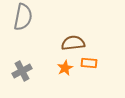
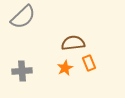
gray semicircle: rotated 36 degrees clockwise
orange rectangle: rotated 63 degrees clockwise
gray cross: rotated 24 degrees clockwise
